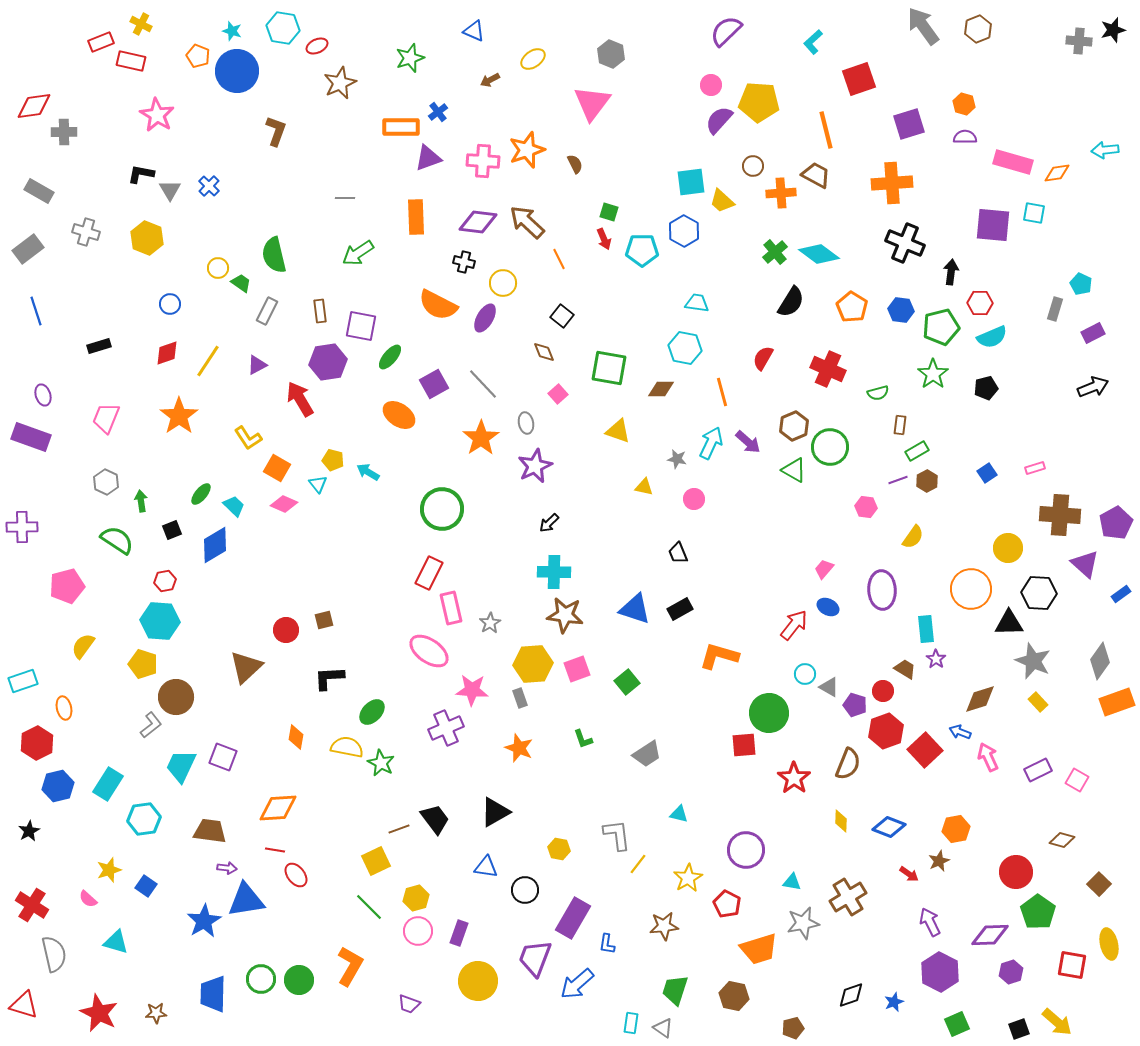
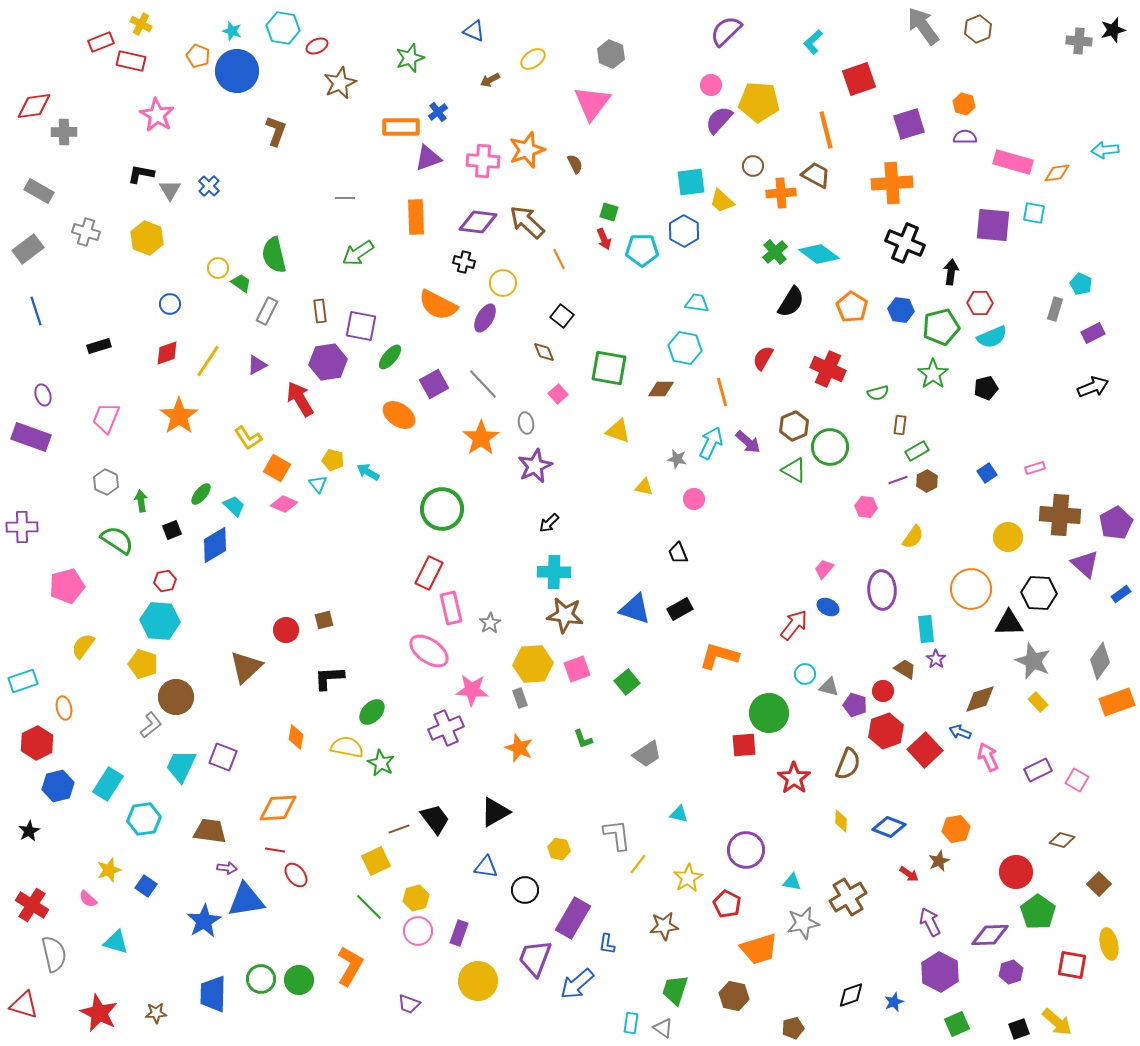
yellow circle at (1008, 548): moved 11 px up
gray triangle at (829, 687): rotated 15 degrees counterclockwise
